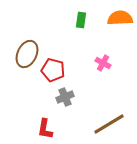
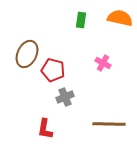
orange semicircle: rotated 15 degrees clockwise
brown line: rotated 32 degrees clockwise
